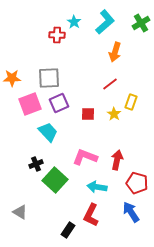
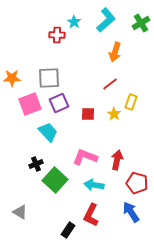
cyan L-shape: moved 1 px right, 2 px up
cyan arrow: moved 3 px left, 2 px up
